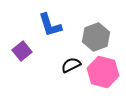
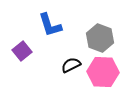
gray hexagon: moved 4 px right, 1 px down; rotated 20 degrees counterclockwise
pink hexagon: rotated 12 degrees counterclockwise
